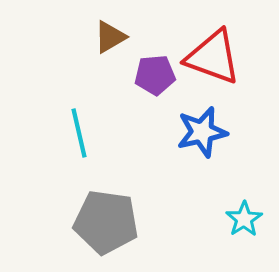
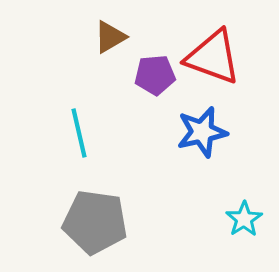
gray pentagon: moved 11 px left
